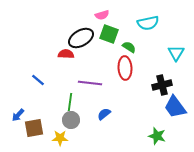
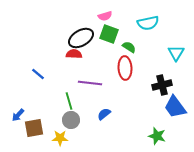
pink semicircle: moved 3 px right, 1 px down
red semicircle: moved 8 px right
blue line: moved 6 px up
green line: moved 1 px left, 1 px up; rotated 24 degrees counterclockwise
